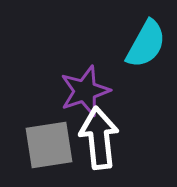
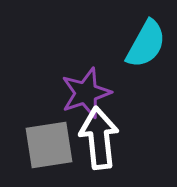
purple star: moved 1 px right, 2 px down
